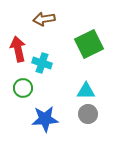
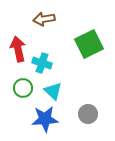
cyan triangle: moved 33 px left; rotated 42 degrees clockwise
